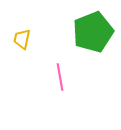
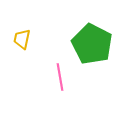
green pentagon: moved 1 px left, 12 px down; rotated 24 degrees counterclockwise
